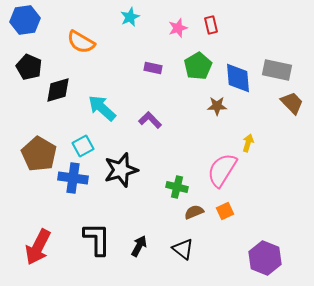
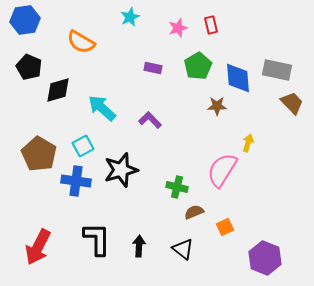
blue cross: moved 3 px right, 3 px down
orange square: moved 16 px down
black arrow: rotated 25 degrees counterclockwise
